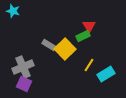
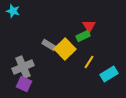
yellow line: moved 3 px up
cyan rectangle: moved 3 px right
